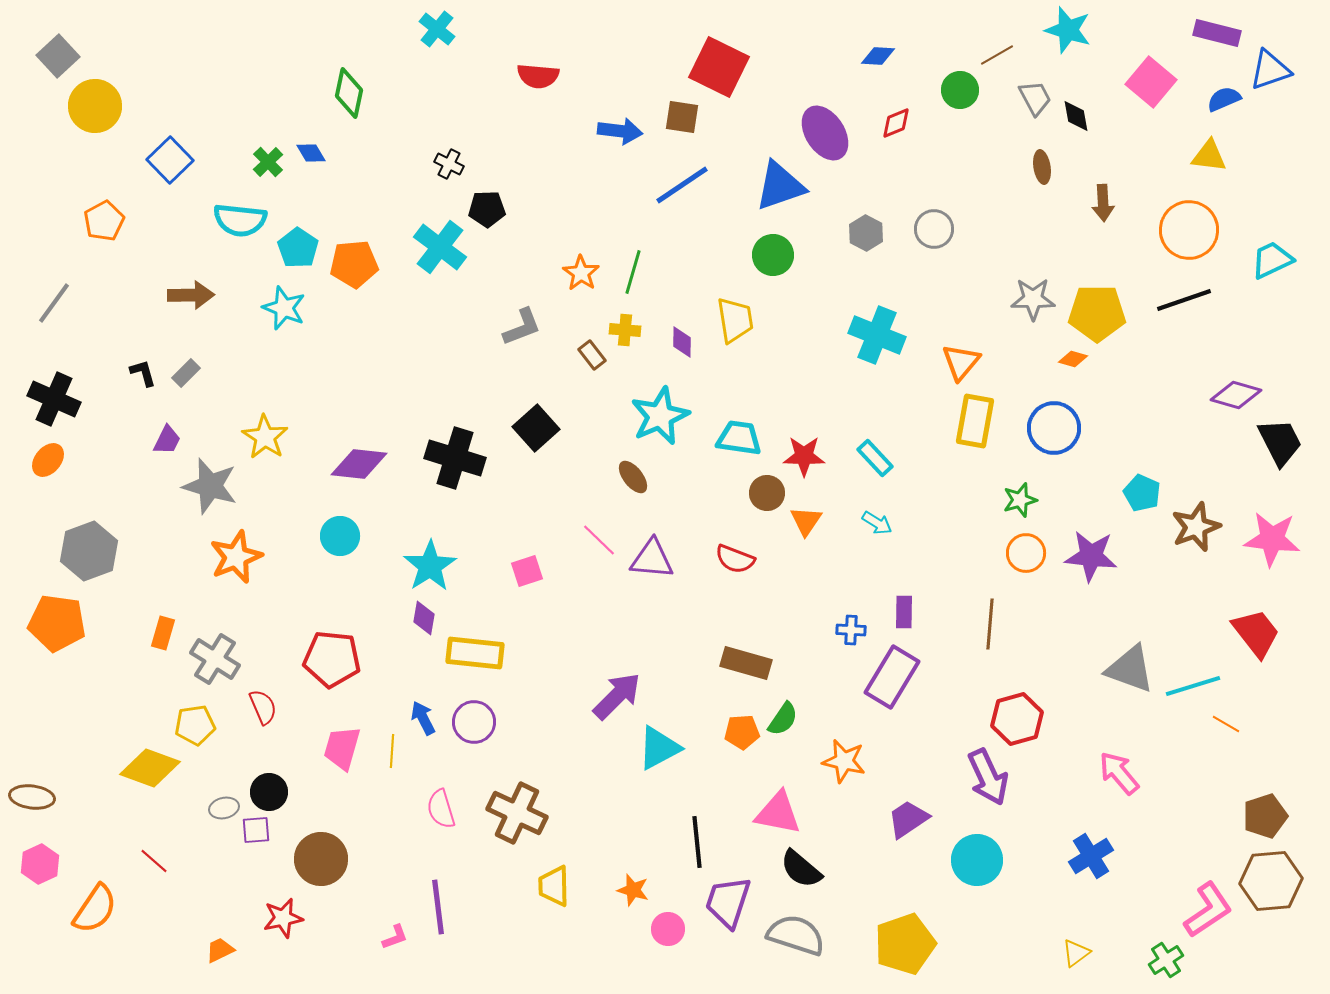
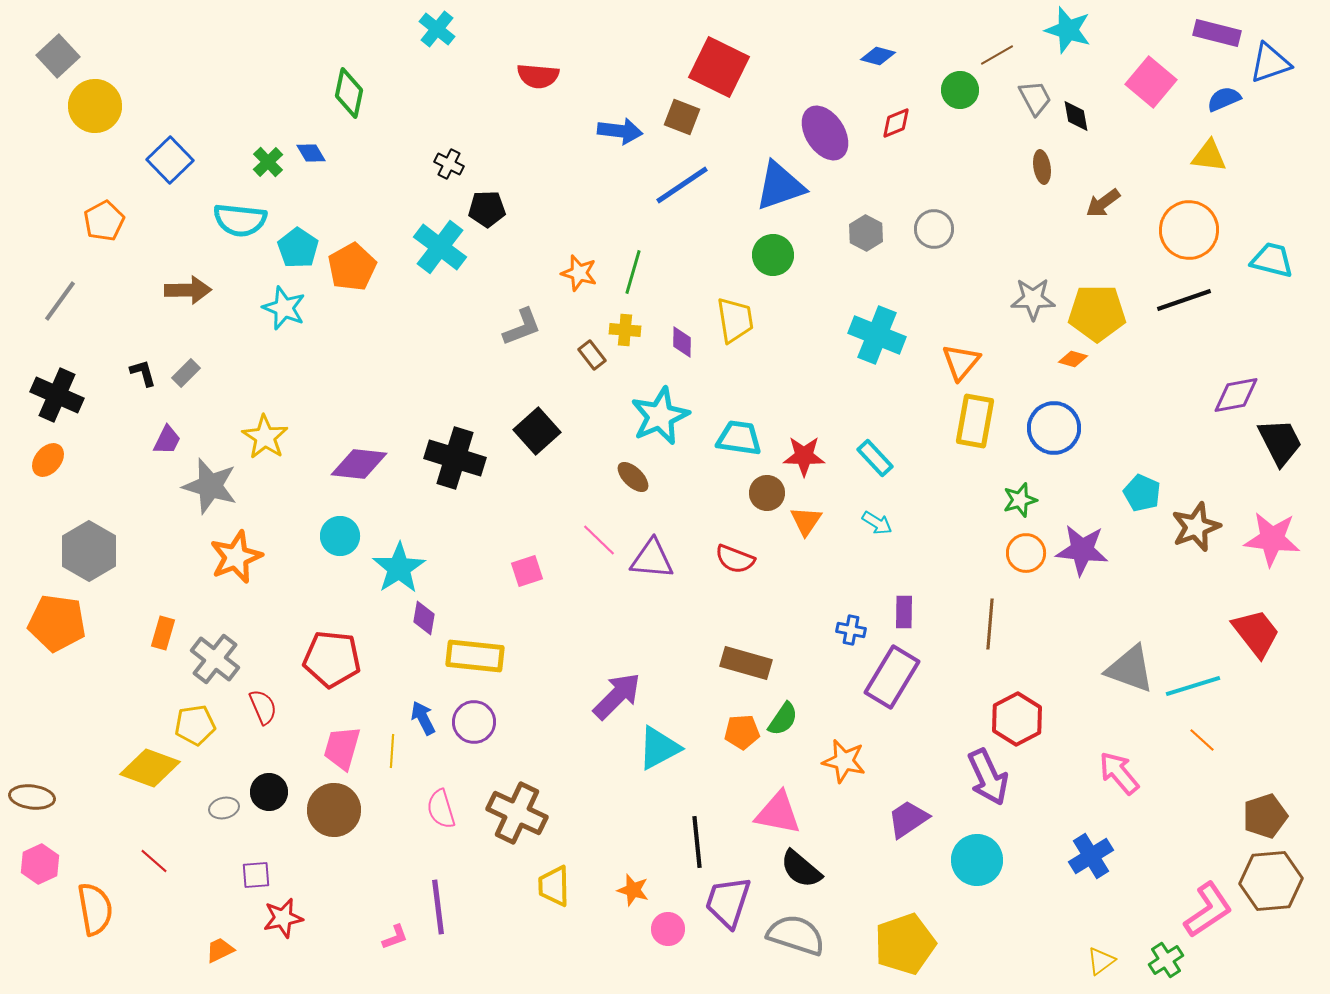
blue diamond at (878, 56): rotated 12 degrees clockwise
blue triangle at (1270, 70): moved 7 px up
brown square at (682, 117): rotated 12 degrees clockwise
brown arrow at (1103, 203): rotated 57 degrees clockwise
cyan trapezoid at (1272, 260): rotated 39 degrees clockwise
orange pentagon at (354, 264): moved 2 px left, 3 px down; rotated 24 degrees counterclockwise
orange star at (581, 273): moved 2 px left; rotated 18 degrees counterclockwise
brown arrow at (191, 295): moved 3 px left, 5 px up
gray line at (54, 303): moved 6 px right, 2 px up
purple diamond at (1236, 395): rotated 27 degrees counterclockwise
black cross at (54, 399): moved 3 px right, 4 px up
black square at (536, 428): moved 1 px right, 3 px down
brown ellipse at (633, 477): rotated 8 degrees counterclockwise
gray hexagon at (89, 551): rotated 10 degrees counterclockwise
purple star at (1091, 556): moved 9 px left, 6 px up
cyan star at (430, 566): moved 31 px left, 2 px down
blue cross at (851, 630): rotated 8 degrees clockwise
yellow rectangle at (475, 653): moved 3 px down
gray cross at (215, 659): rotated 6 degrees clockwise
red hexagon at (1017, 719): rotated 12 degrees counterclockwise
orange line at (1226, 724): moved 24 px left, 16 px down; rotated 12 degrees clockwise
purple square at (256, 830): moved 45 px down
brown circle at (321, 859): moved 13 px right, 49 px up
orange semicircle at (95, 909): rotated 44 degrees counterclockwise
yellow triangle at (1076, 953): moved 25 px right, 8 px down
